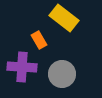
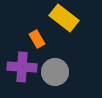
orange rectangle: moved 2 px left, 1 px up
gray circle: moved 7 px left, 2 px up
